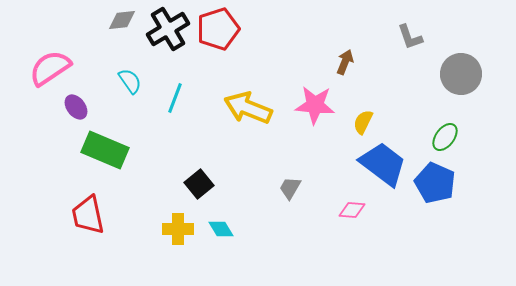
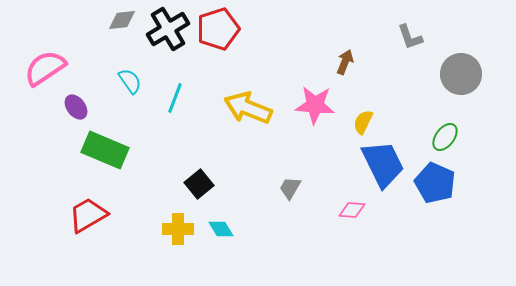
pink semicircle: moved 5 px left
blue trapezoid: rotated 27 degrees clockwise
red trapezoid: rotated 72 degrees clockwise
